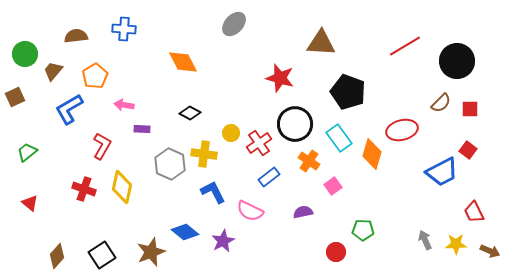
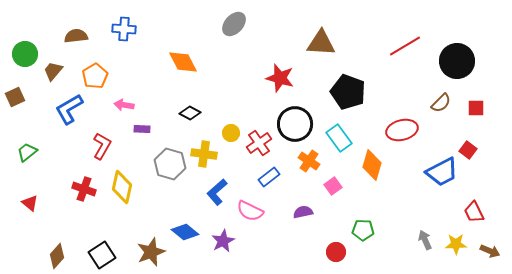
red square at (470, 109): moved 6 px right, 1 px up
orange diamond at (372, 154): moved 11 px down
gray hexagon at (170, 164): rotated 8 degrees counterclockwise
blue L-shape at (213, 192): moved 4 px right; rotated 104 degrees counterclockwise
